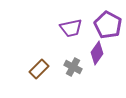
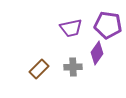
purple pentagon: rotated 20 degrees counterclockwise
gray cross: rotated 30 degrees counterclockwise
